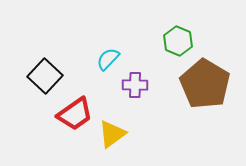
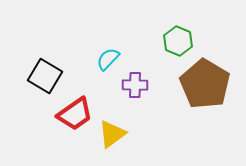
black square: rotated 12 degrees counterclockwise
